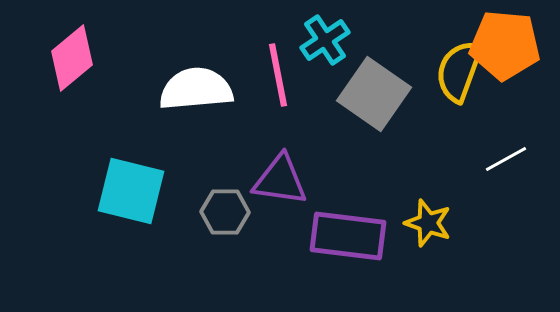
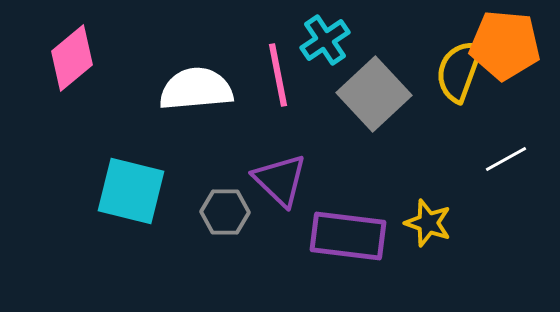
gray square: rotated 12 degrees clockwise
purple triangle: rotated 36 degrees clockwise
